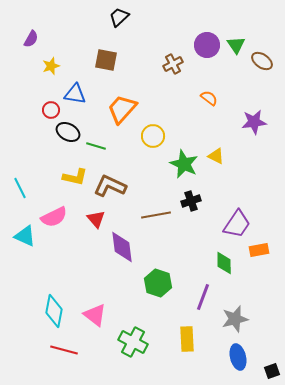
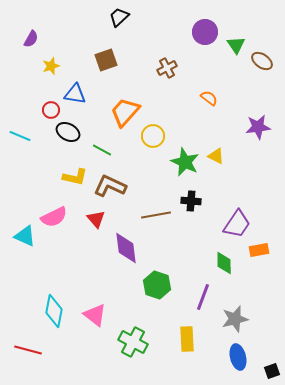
purple circle: moved 2 px left, 13 px up
brown square: rotated 30 degrees counterclockwise
brown cross: moved 6 px left, 4 px down
orange trapezoid: moved 3 px right, 3 px down
purple star: moved 4 px right, 5 px down
green line: moved 6 px right, 4 px down; rotated 12 degrees clockwise
green star: moved 1 px right, 2 px up
cyan line: moved 52 px up; rotated 40 degrees counterclockwise
black cross: rotated 24 degrees clockwise
purple diamond: moved 4 px right, 1 px down
green hexagon: moved 1 px left, 2 px down
red line: moved 36 px left
